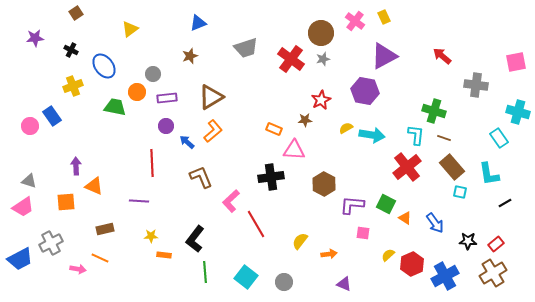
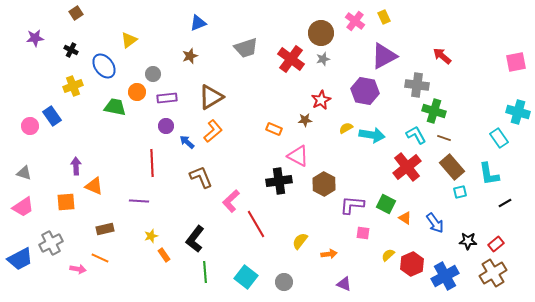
yellow triangle at (130, 29): moved 1 px left, 11 px down
gray cross at (476, 85): moved 59 px left
cyan L-shape at (416, 135): rotated 35 degrees counterclockwise
pink triangle at (294, 150): moved 4 px right, 6 px down; rotated 25 degrees clockwise
black cross at (271, 177): moved 8 px right, 4 px down
gray triangle at (29, 181): moved 5 px left, 8 px up
cyan square at (460, 192): rotated 24 degrees counterclockwise
yellow star at (151, 236): rotated 16 degrees counterclockwise
orange rectangle at (164, 255): rotated 48 degrees clockwise
